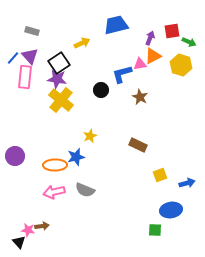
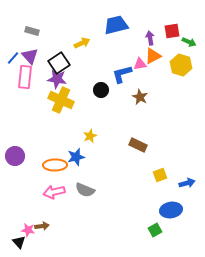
purple arrow: rotated 32 degrees counterclockwise
yellow cross: rotated 15 degrees counterclockwise
green square: rotated 32 degrees counterclockwise
